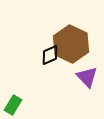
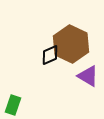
purple triangle: moved 1 px right, 1 px up; rotated 15 degrees counterclockwise
green rectangle: rotated 12 degrees counterclockwise
